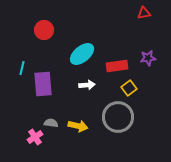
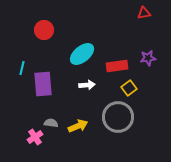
yellow arrow: rotated 36 degrees counterclockwise
